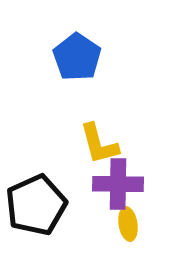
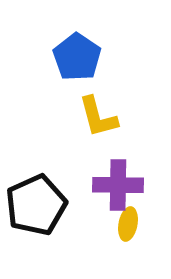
yellow L-shape: moved 1 px left, 27 px up
purple cross: moved 1 px down
yellow ellipse: rotated 20 degrees clockwise
